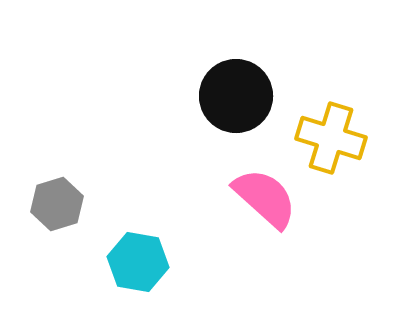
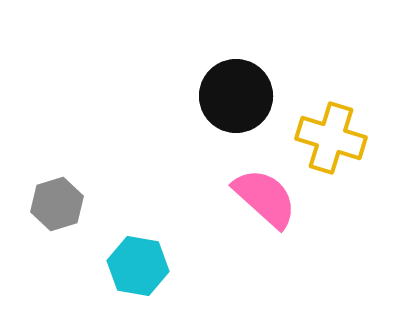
cyan hexagon: moved 4 px down
